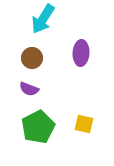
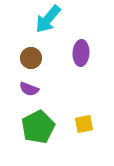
cyan arrow: moved 5 px right; rotated 8 degrees clockwise
brown circle: moved 1 px left
yellow square: rotated 24 degrees counterclockwise
